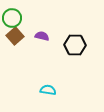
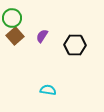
purple semicircle: rotated 72 degrees counterclockwise
